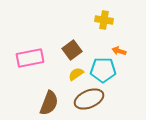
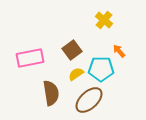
yellow cross: rotated 30 degrees clockwise
orange arrow: rotated 32 degrees clockwise
cyan pentagon: moved 2 px left, 1 px up
brown ellipse: moved 1 px down; rotated 20 degrees counterclockwise
brown semicircle: moved 2 px right, 10 px up; rotated 30 degrees counterclockwise
